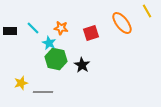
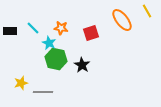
orange ellipse: moved 3 px up
